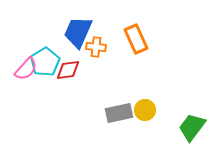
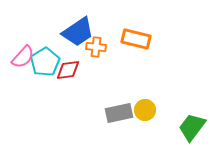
blue trapezoid: rotated 148 degrees counterclockwise
orange rectangle: rotated 52 degrees counterclockwise
pink semicircle: moved 3 px left, 12 px up
